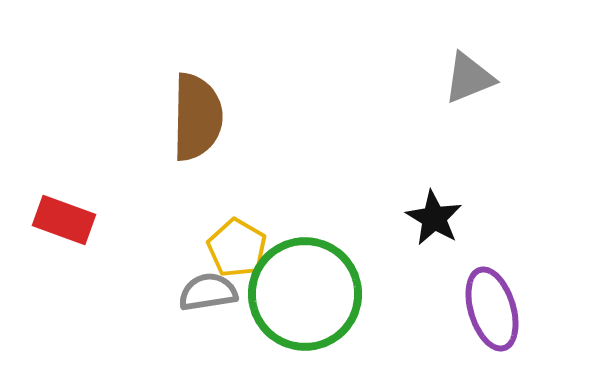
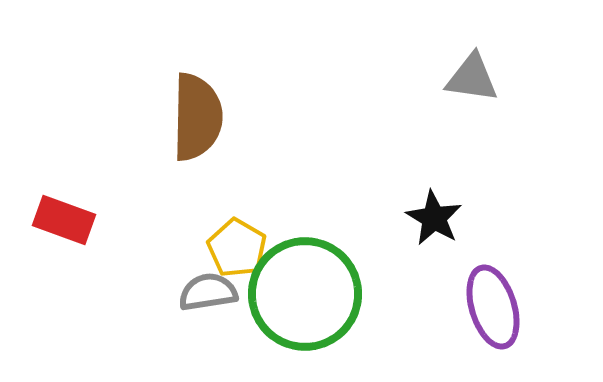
gray triangle: moved 3 px right; rotated 30 degrees clockwise
purple ellipse: moved 1 px right, 2 px up
